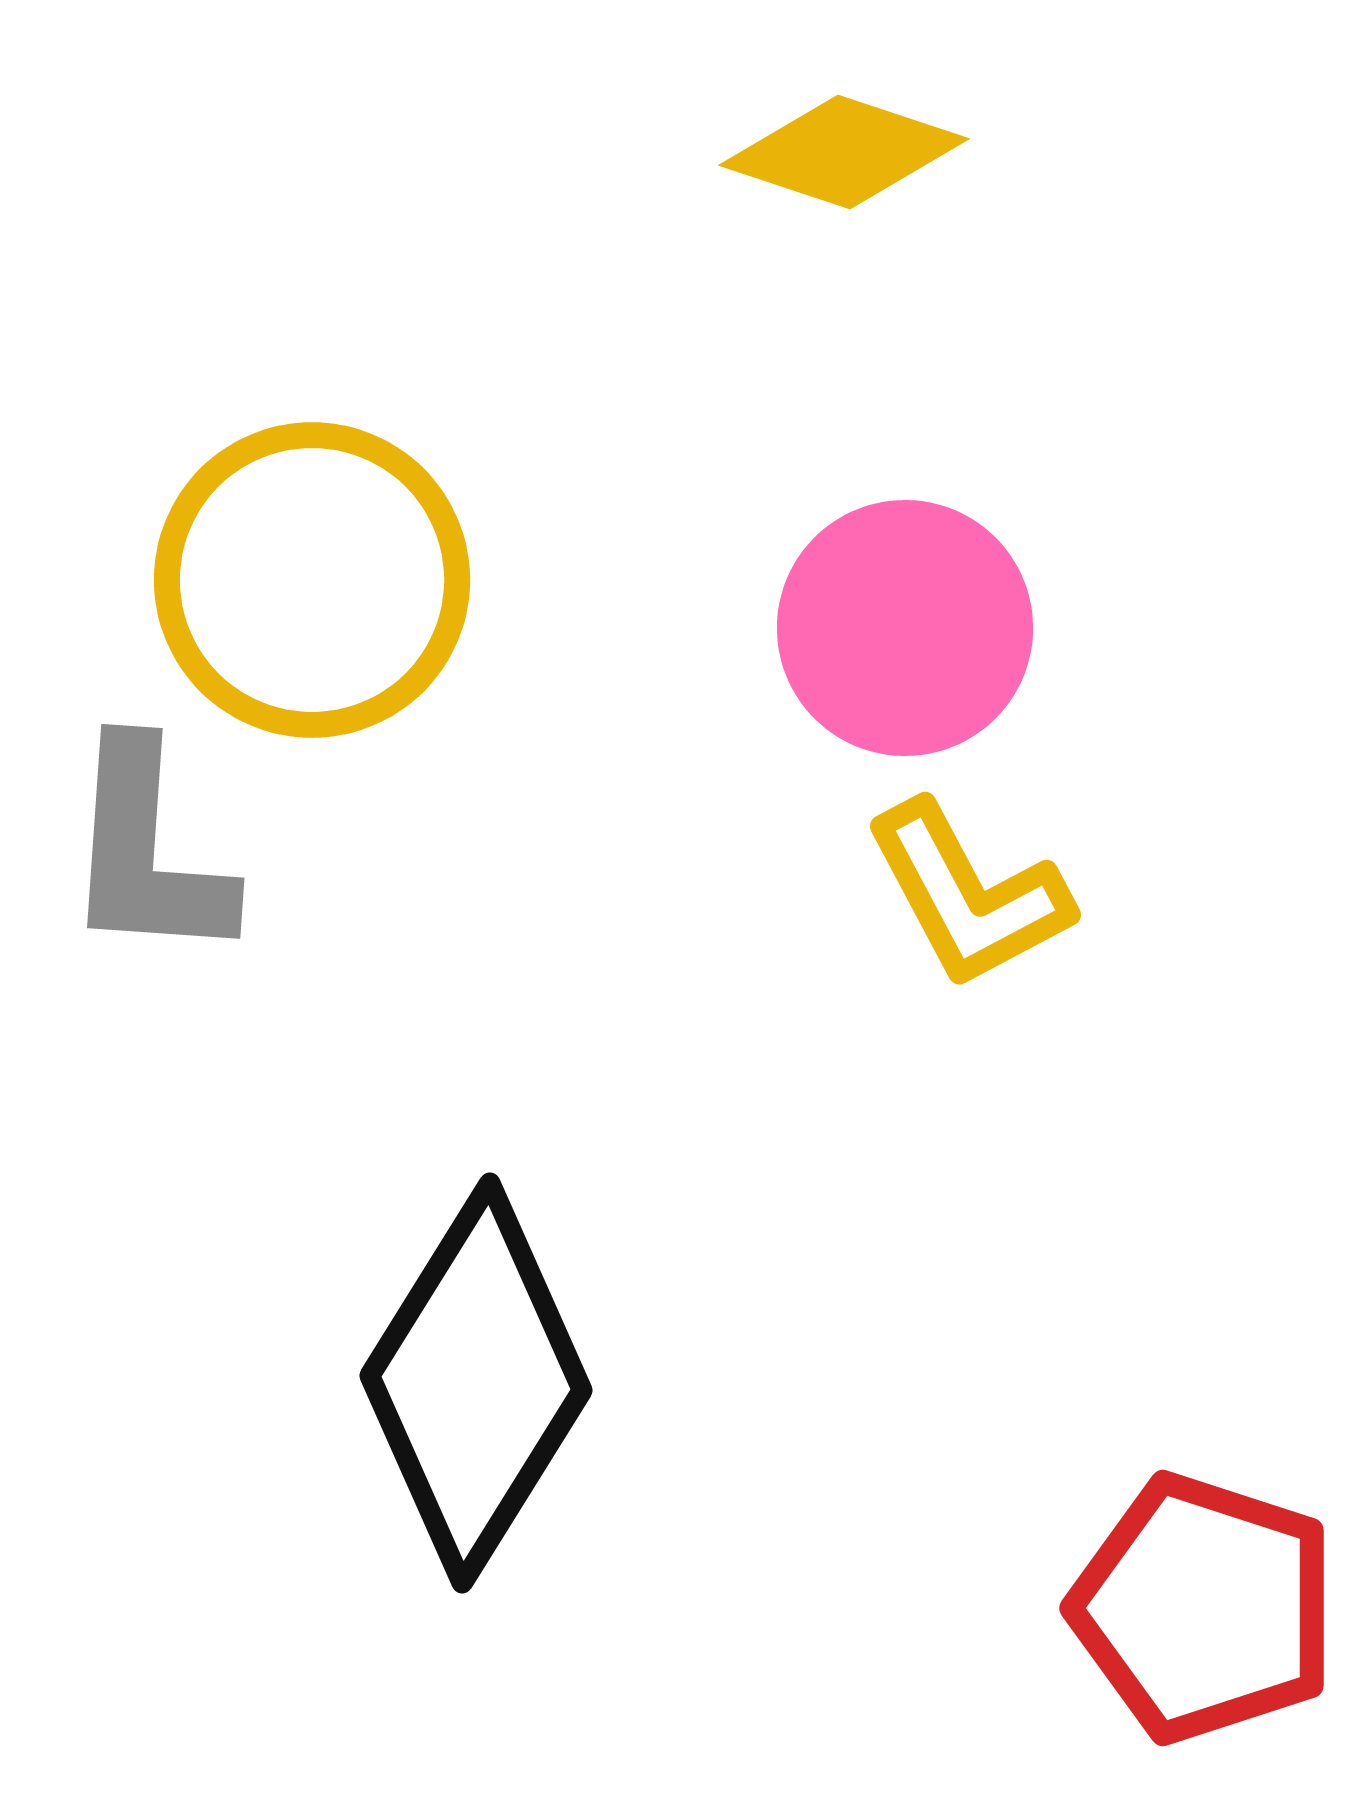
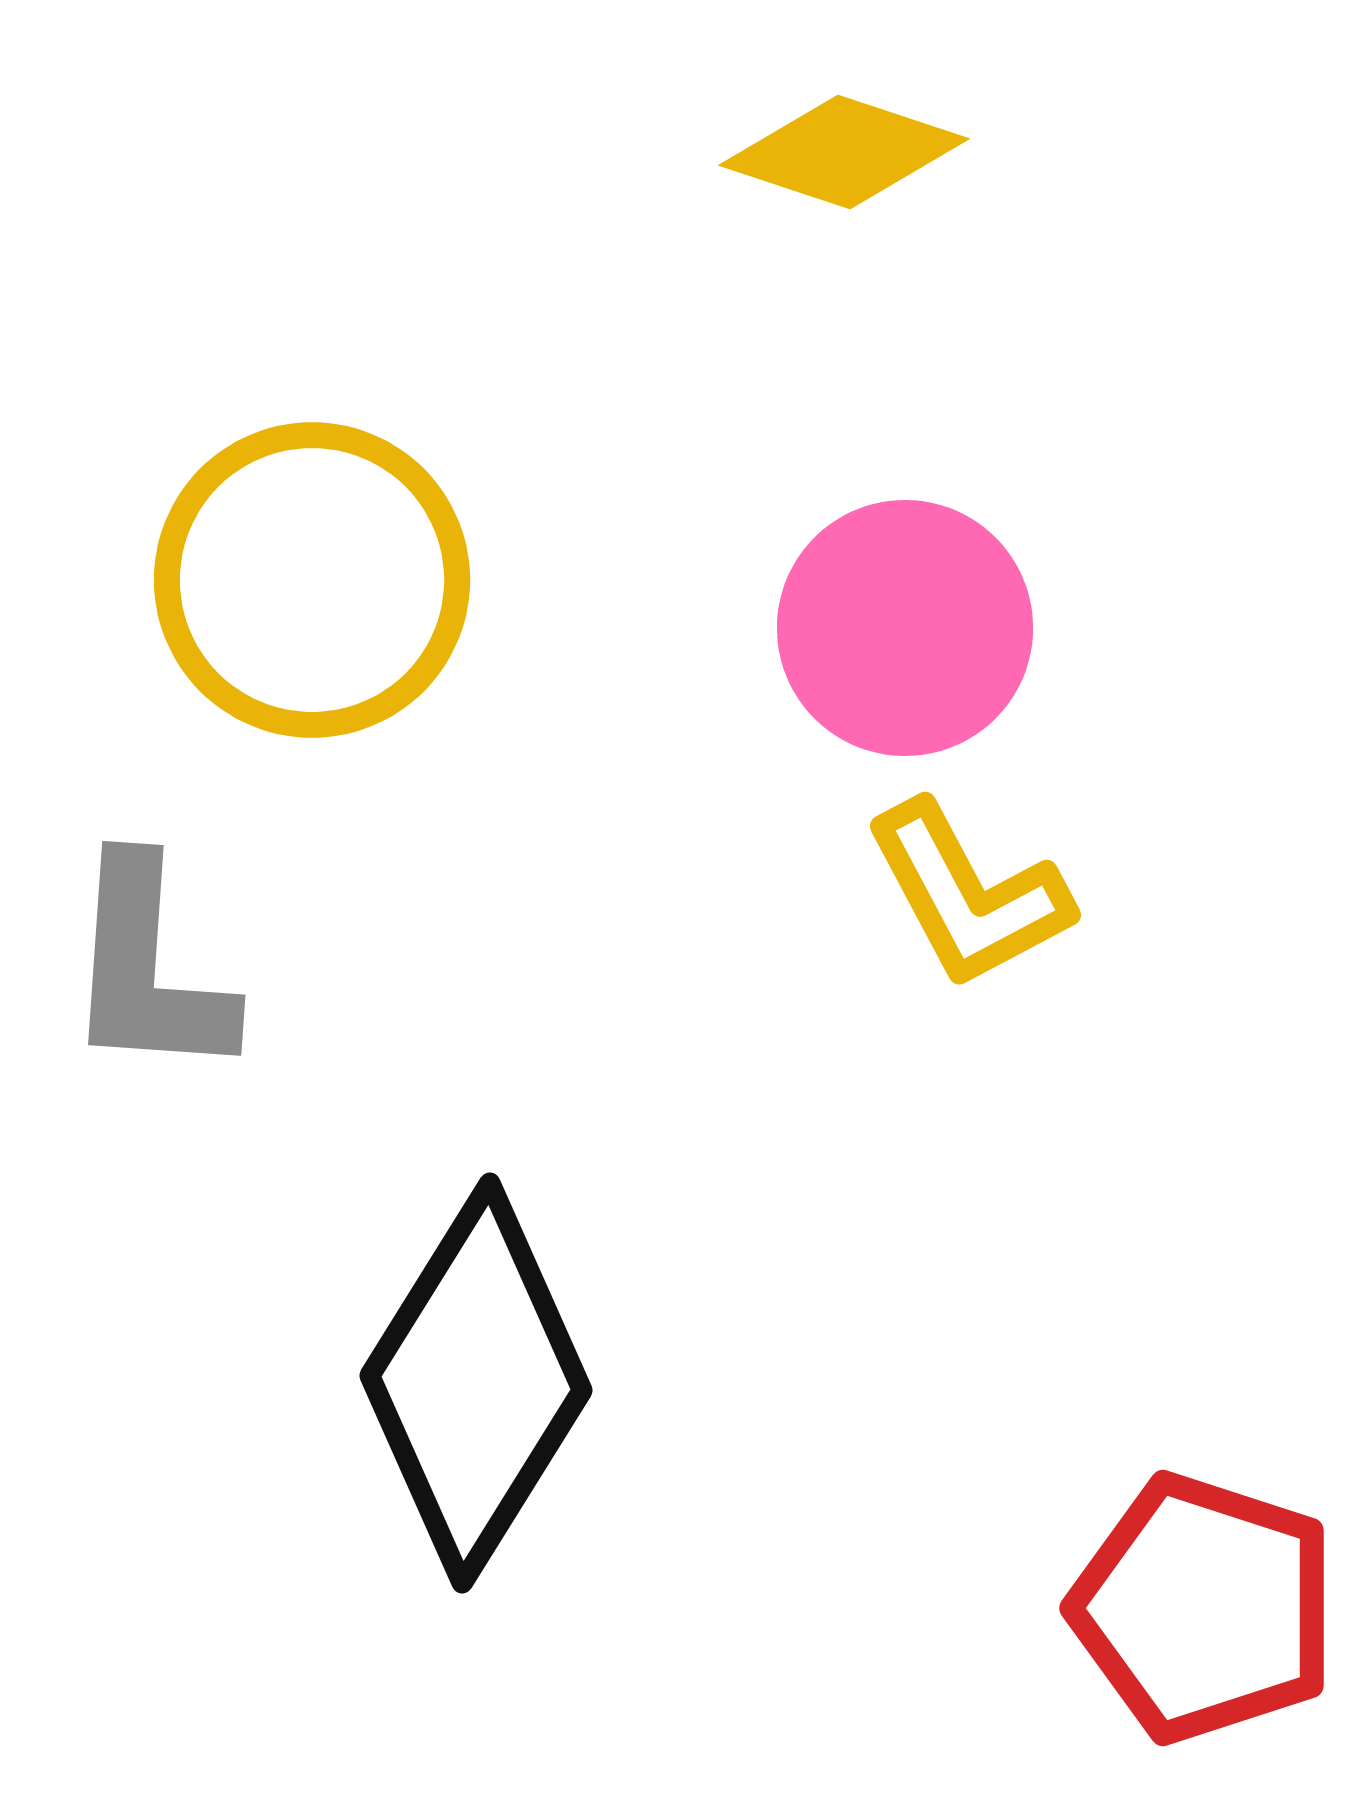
gray L-shape: moved 1 px right, 117 px down
